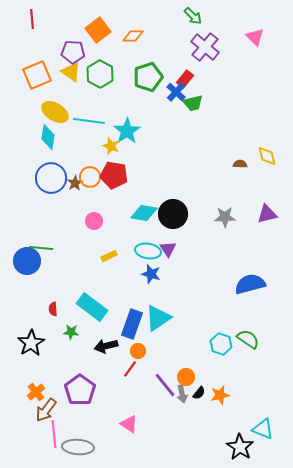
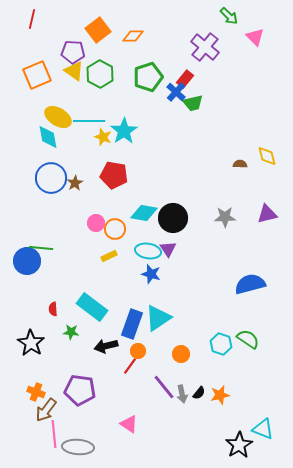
green arrow at (193, 16): moved 36 px right
red line at (32, 19): rotated 18 degrees clockwise
yellow triangle at (71, 72): moved 3 px right, 1 px up
yellow ellipse at (55, 112): moved 3 px right, 5 px down
cyan line at (89, 121): rotated 8 degrees counterclockwise
cyan star at (127, 131): moved 3 px left
cyan diamond at (48, 137): rotated 20 degrees counterclockwise
yellow star at (111, 146): moved 8 px left, 9 px up
orange circle at (90, 177): moved 25 px right, 52 px down
black circle at (173, 214): moved 4 px down
pink circle at (94, 221): moved 2 px right, 2 px down
black star at (31, 343): rotated 8 degrees counterclockwise
red line at (130, 369): moved 3 px up
orange circle at (186, 377): moved 5 px left, 23 px up
purple line at (165, 385): moved 1 px left, 2 px down
purple pentagon at (80, 390): rotated 28 degrees counterclockwise
orange cross at (36, 392): rotated 30 degrees counterclockwise
black star at (240, 447): moved 1 px left, 2 px up; rotated 8 degrees clockwise
